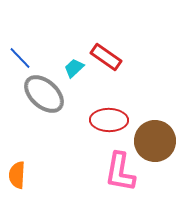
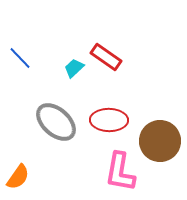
gray ellipse: moved 12 px right, 28 px down
brown circle: moved 5 px right
orange semicircle: moved 1 px right, 2 px down; rotated 148 degrees counterclockwise
